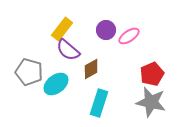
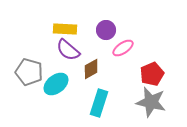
yellow rectangle: moved 3 px right; rotated 55 degrees clockwise
pink ellipse: moved 6 px left, 12 px down
